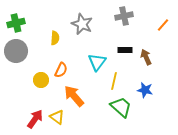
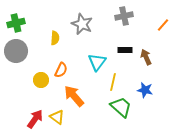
yellow line: moved 1 px left, 1 px down
